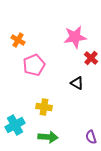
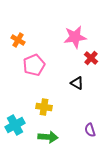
purple semicircle: moved 1 px left, 7 px up
